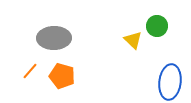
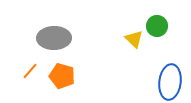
yellow triangle: moved 1 px right, 1 px up
